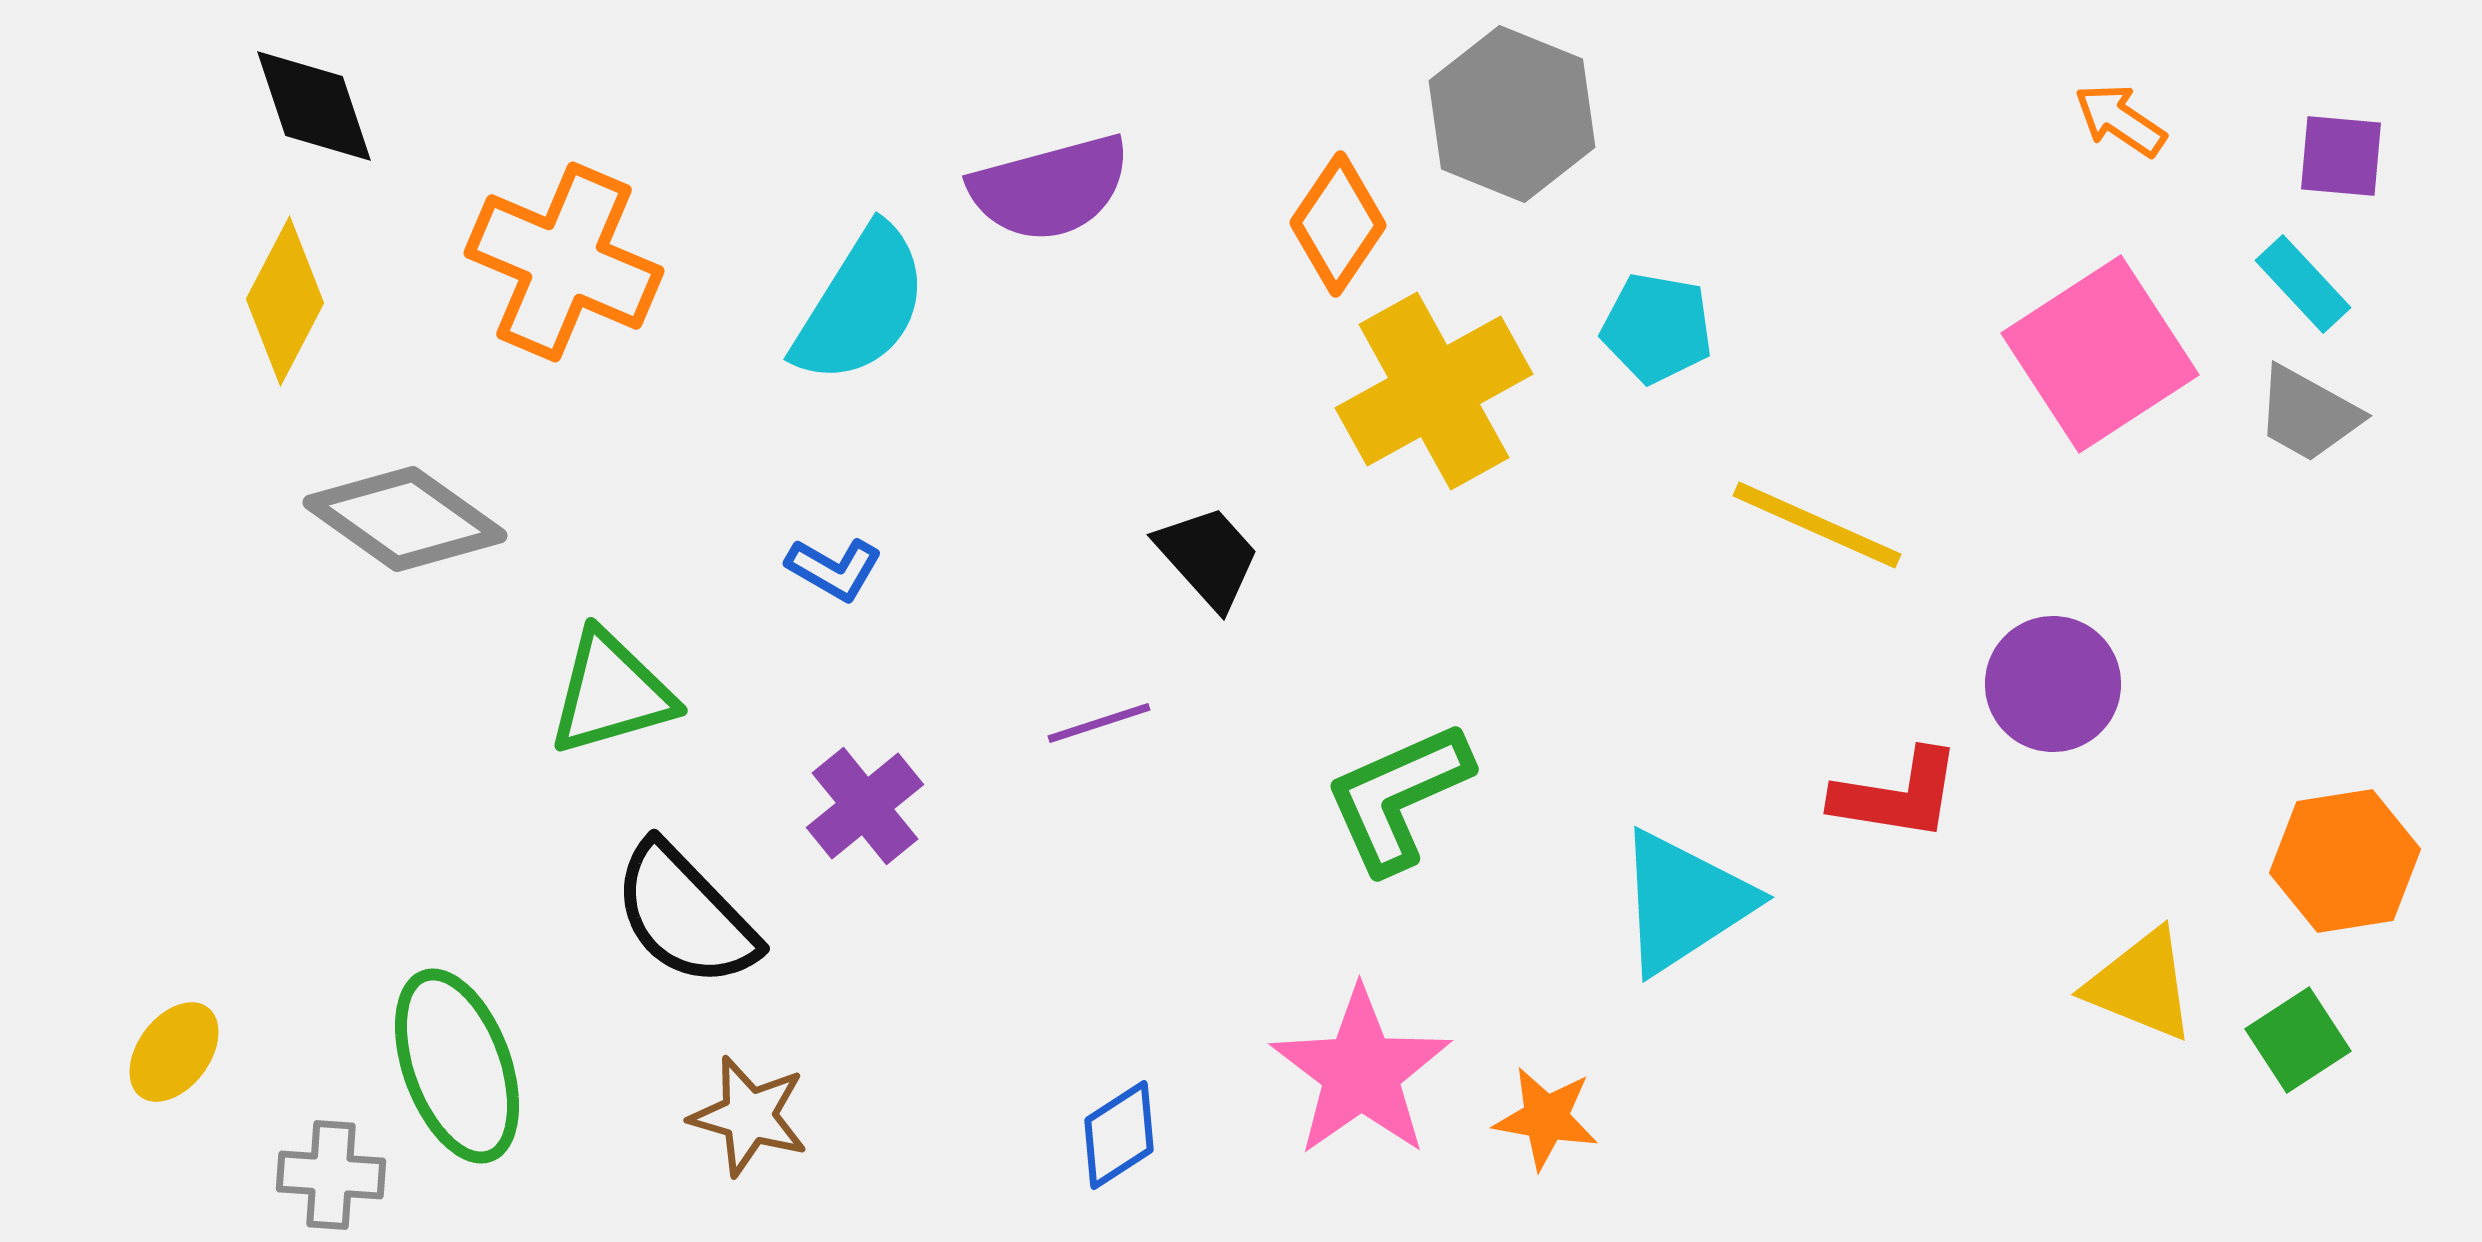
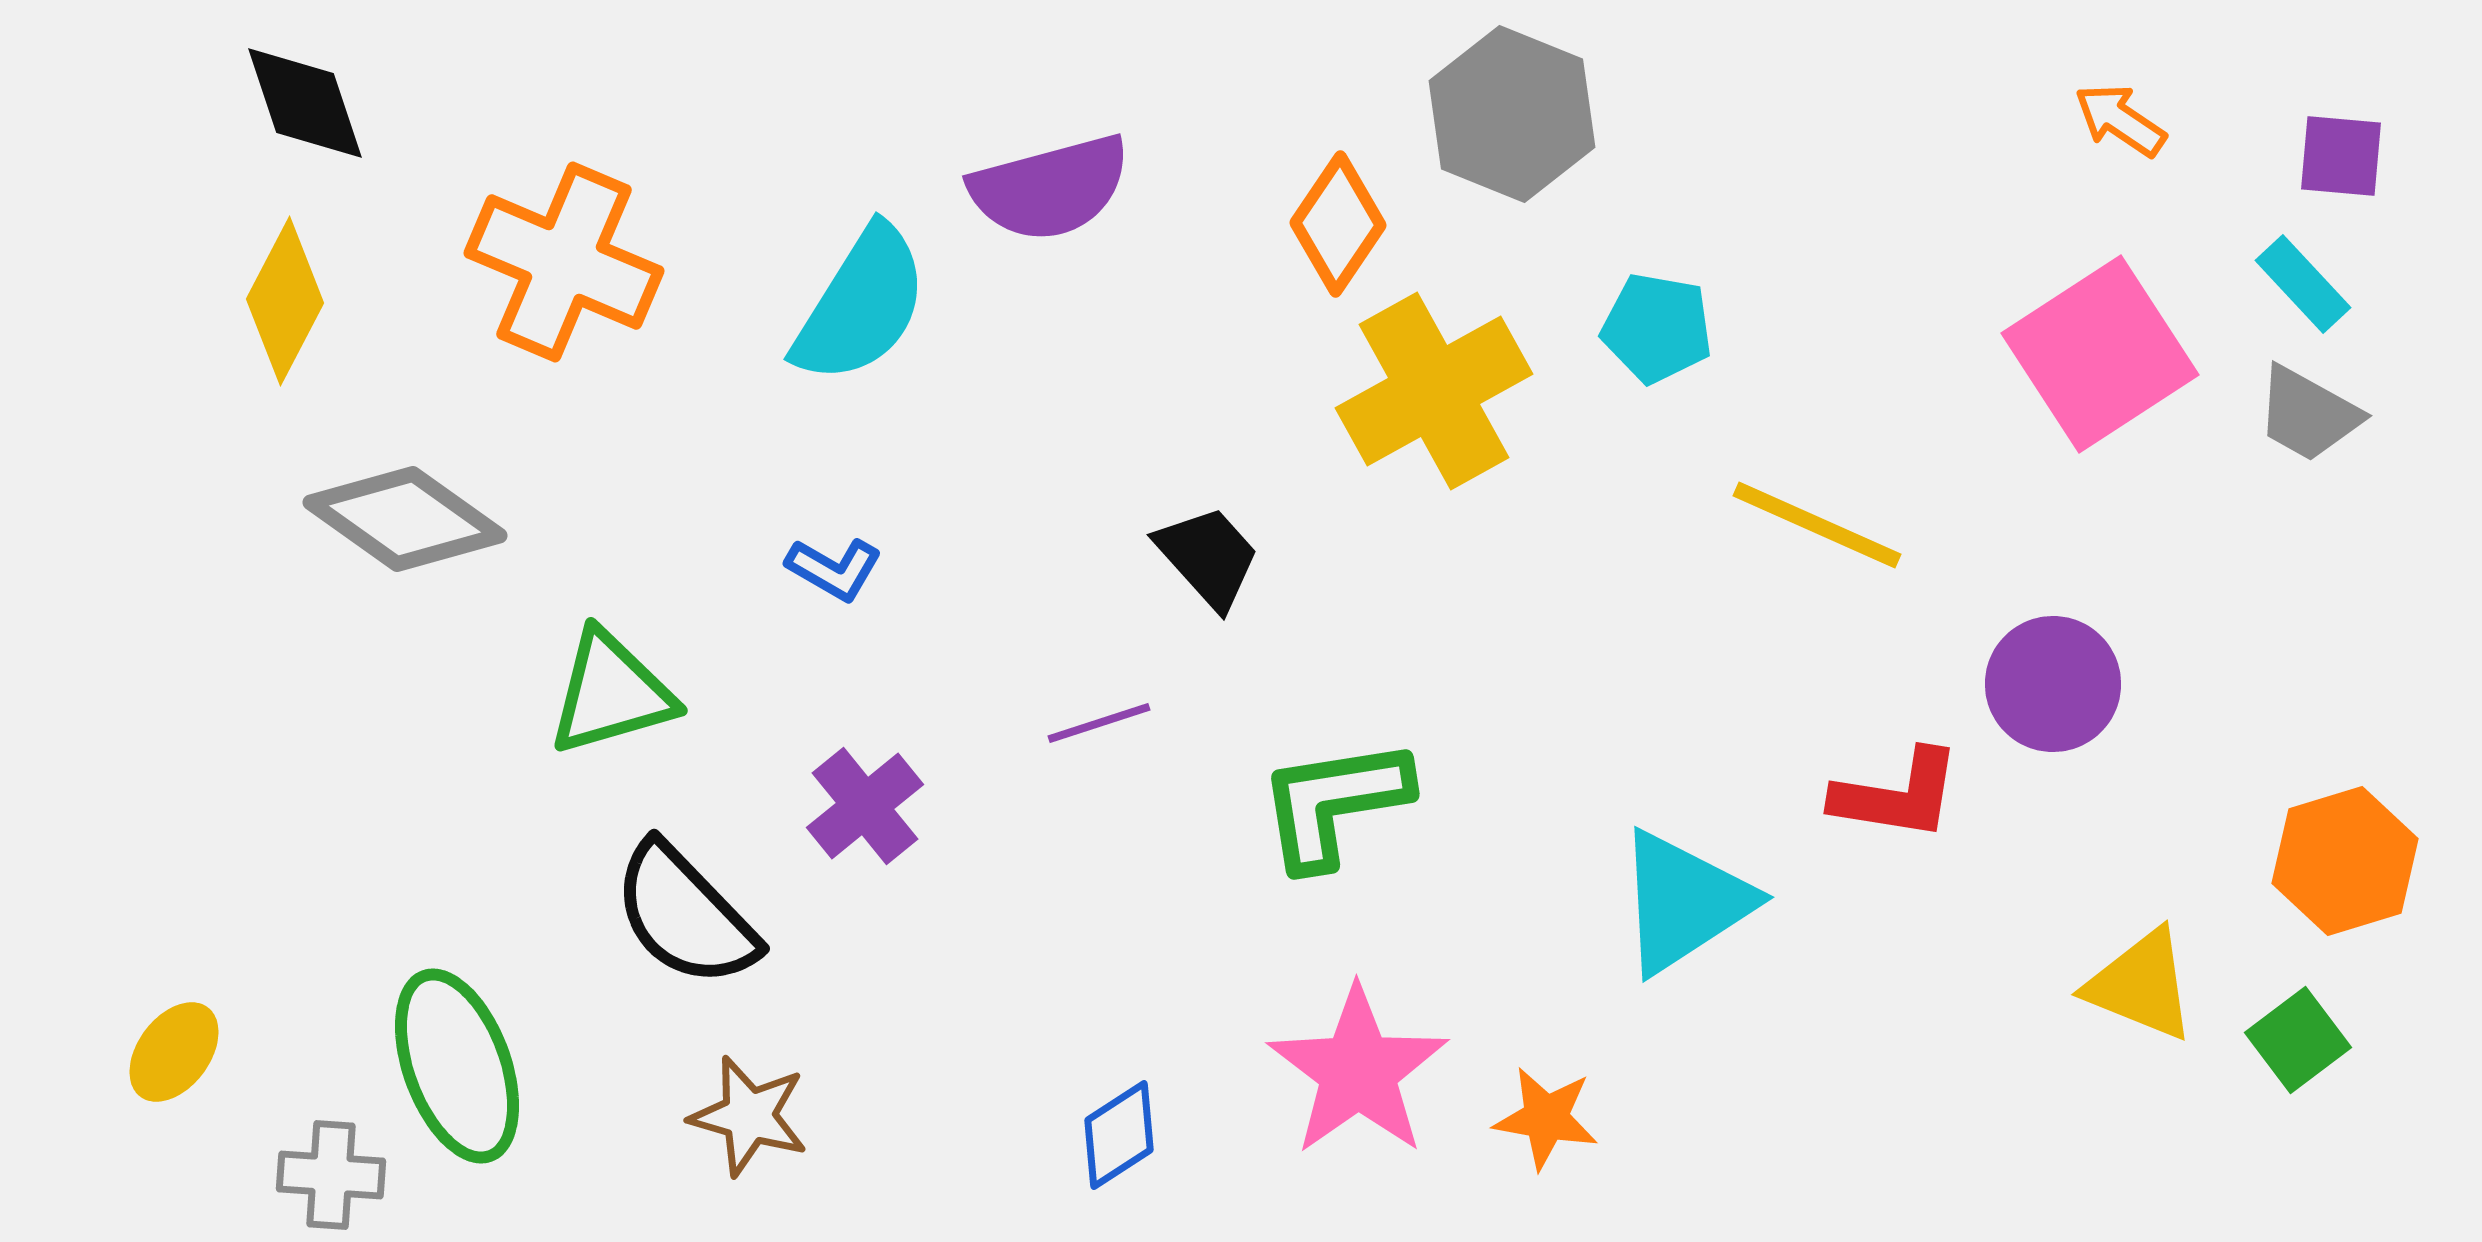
black diamond: moved 9 px left, 3 px up
green L-shape: moved 64 px left, 6 px down; rotated 15 degrees clockwise
orange hexagon: rotated 8 degrees counterclockwise
green square: rotated 4 degrees counterclockwise
pink star: moved 3 px left, 1 px up
